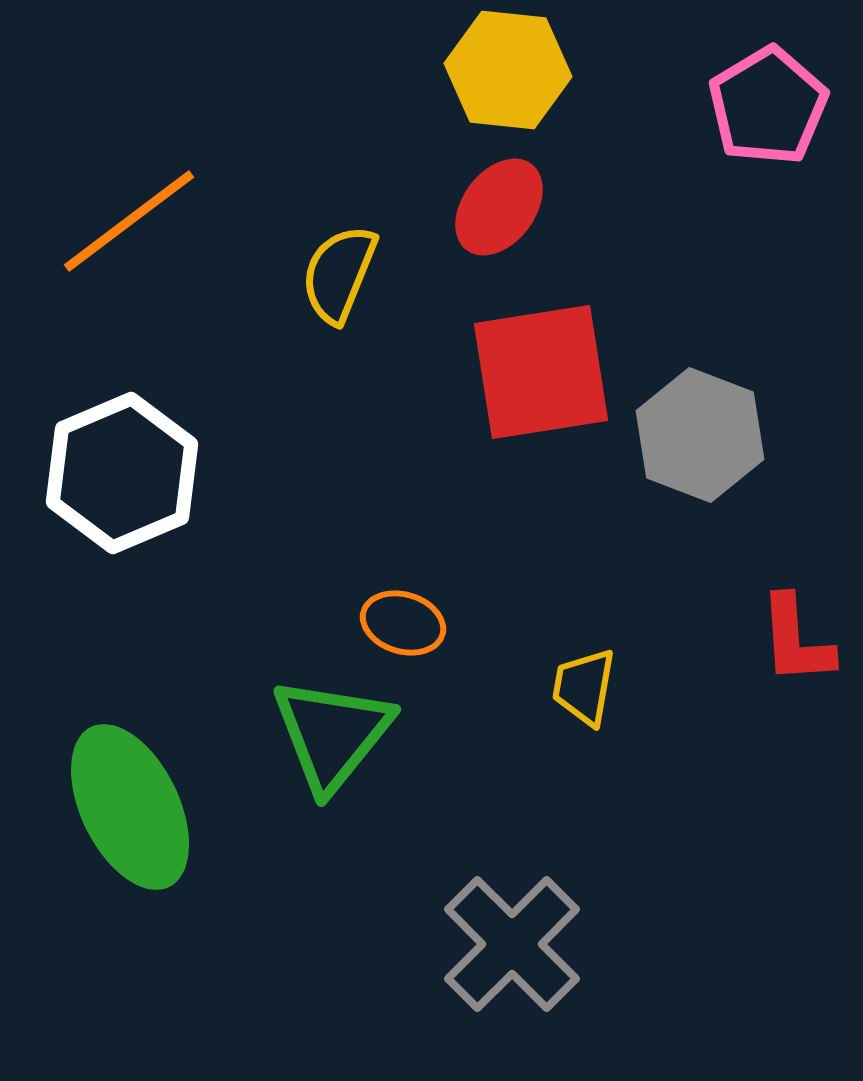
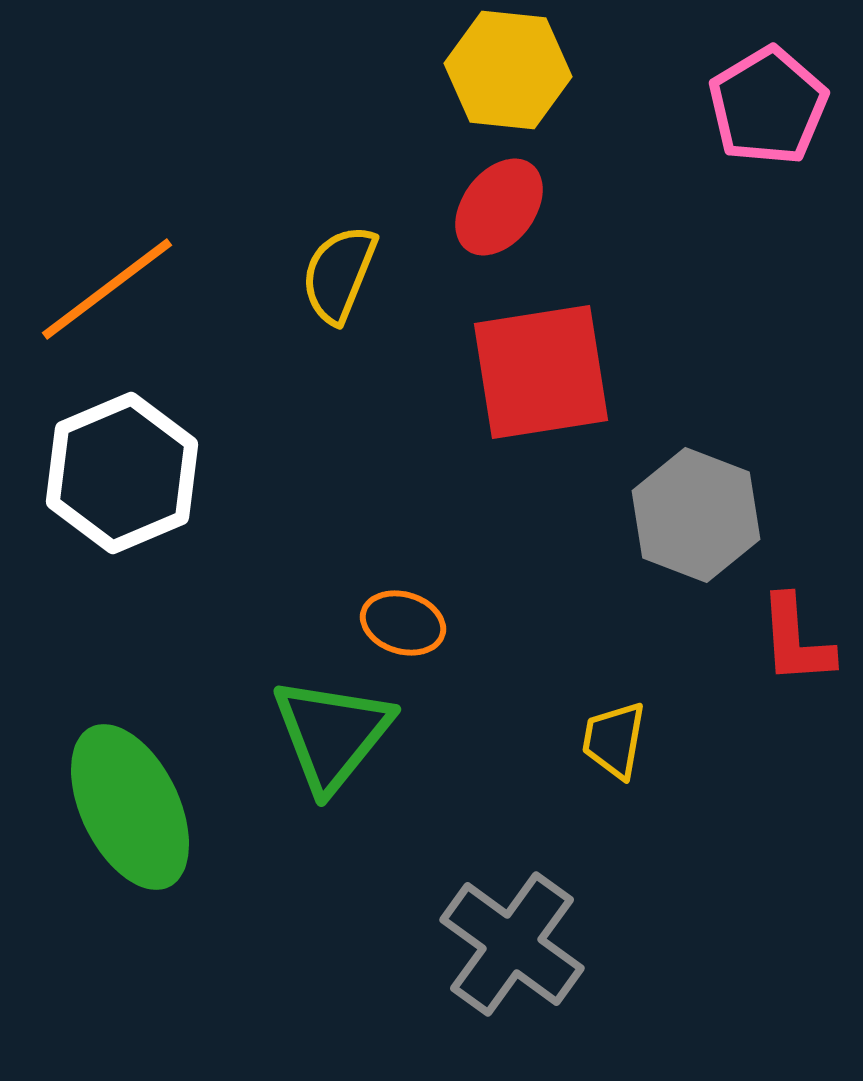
orange line: moved 22 px left, 68 px down
gray hexagon: moved 4 px left, 80 px down
yellow trapezoid: moved 30 px right, 53 px down
gray cross: rotated 9 degrees counterclockwise
